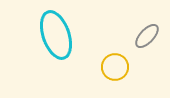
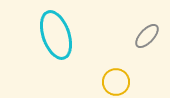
yellow circle: moved 1 px right, 15 px down
